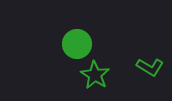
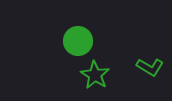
green circle: moved 1 px right, 3 px up
